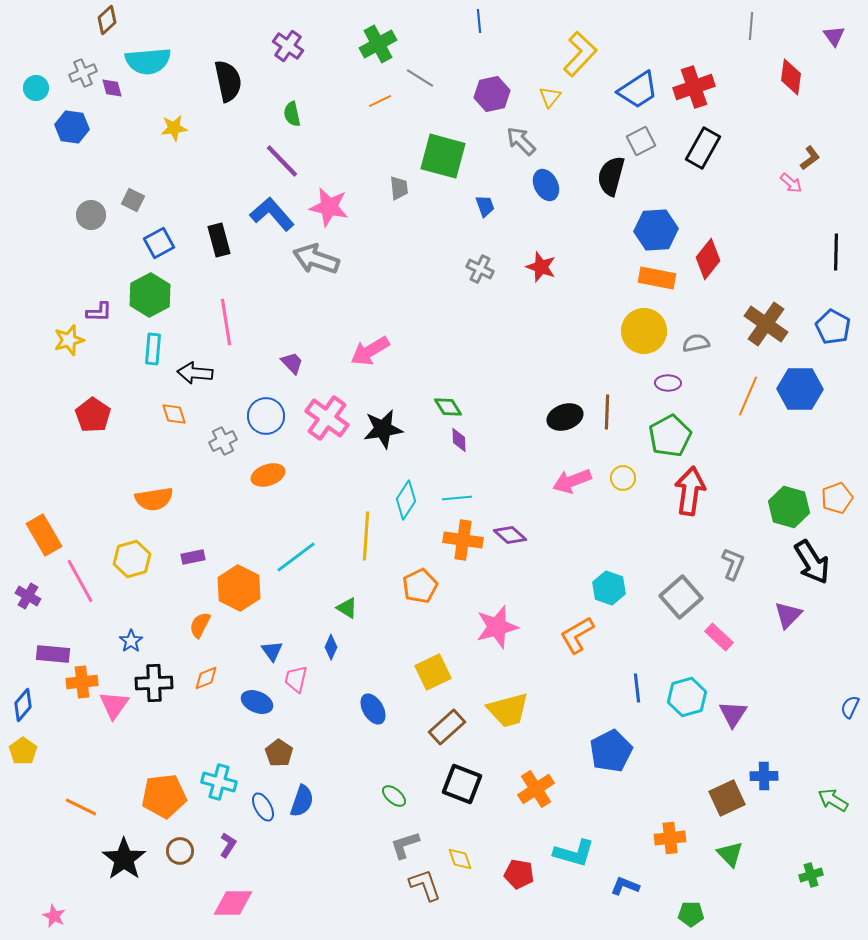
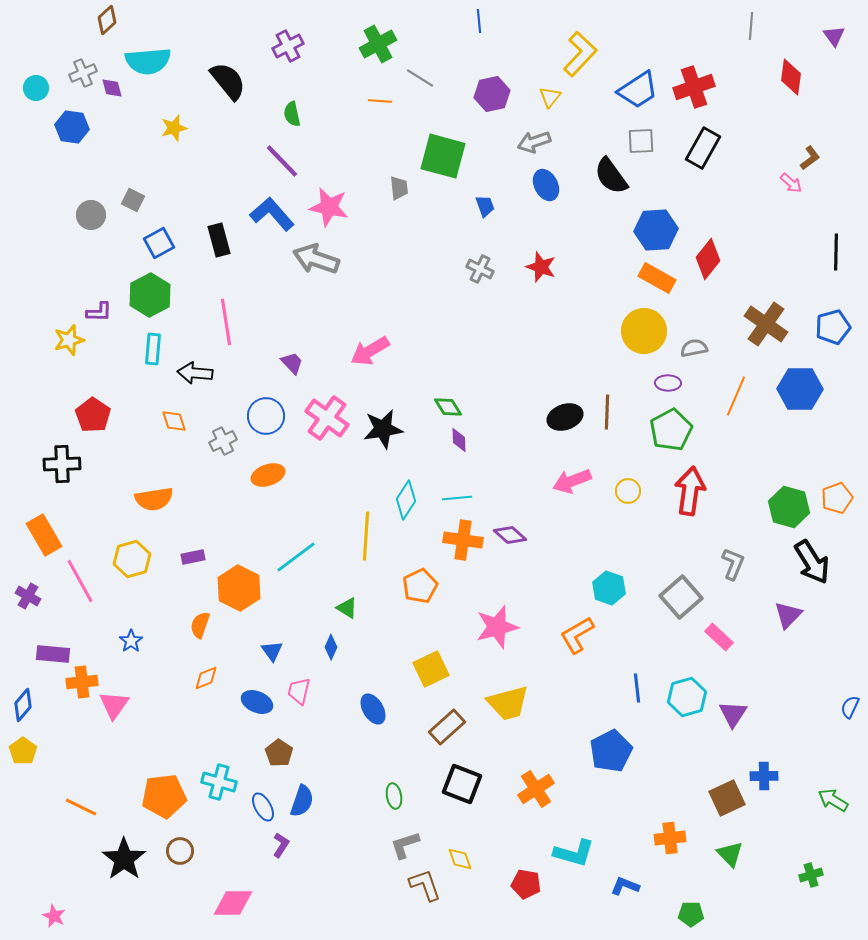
purple cross at (288, 46): rotated 28 degrees clockwise
black semicircle at (228, 81): rotated 27 degrees counterclockwise
orange line at (380, 101): rotated 30 degrees clockwise
yellow star at (174, 128): rotated 8 degrees counterclockwise
gray arrow at (521, 141): moved 13 px right, 1 px down; rotated 64 degrees counterclockwise
gray square at (641, 141): rotated 24 degrees clockwise
black semicircle at (611, 176): rotated 51 degrees counterclockwise
orange rectangle at (657, 278): rotated 18 degrees clockwise
blue pentagon at (833, 327): rotated 28 degrees clockwise
gray semicircle at (696, 343): moved 2 px left, 5 px down
orange line at (748, 396): moved 12 px left
orange diamond at (174, 414): moved 7 px down
green pentagon at (670, 436): moved 1 px right, 6 px up
yellow circle at (623, 478): moved 5 px right, 13 px down
orange semicircle at (200, 625): rotated 8 degrees counterclockwise
yellow square at (433, 672): moved 2 px left, 3 px up
pink trapezoid at (296, 679): moved 3 px right, 12 px down
black cross at (154, 683): moved 92 px left, 219 px up
yellow trapezoid at (508, 710): moved 7 px up
green ellipse at (394, 796): rotated 40 degrees clockwise
purple L-shape at (228, 845): moved 53 px right
red pentagon at (519, 874): moved 7 px right, 10 px down
